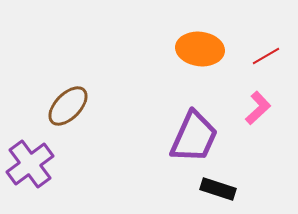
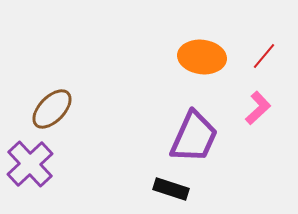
orange ellipse: moved 2 px right, 8 px down
red line: moved 2 px left; rotated 20 degrees counterclockwise
brown ellipse: moved 16 px left, 3 px down
purple cross: rotated 6 degrees counterclockwise
black rectangle: moved 47 px left
